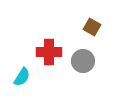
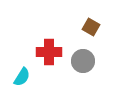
brown square: moved 1 px left
